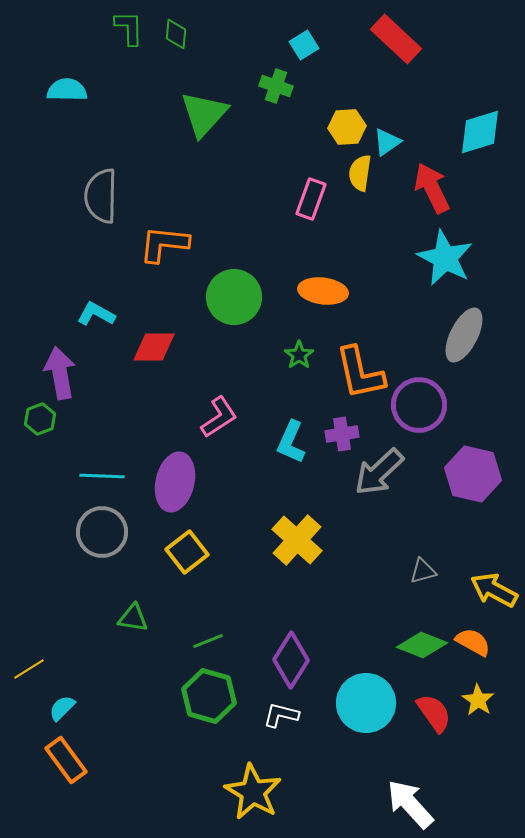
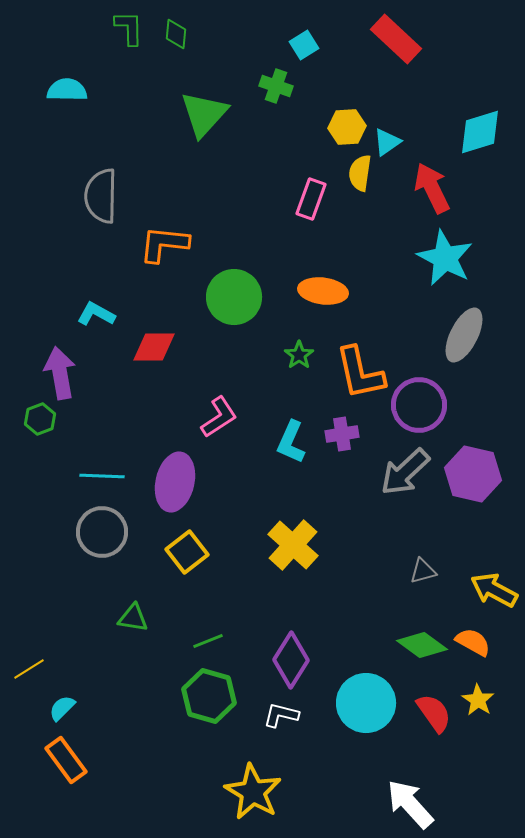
gray arrow at (379, 472): moved 26 px right
yellow cross at (297, 540): moved 4 px left, 5 px down
green diamond at (422, 645): rotated 15 degrees clockwise
